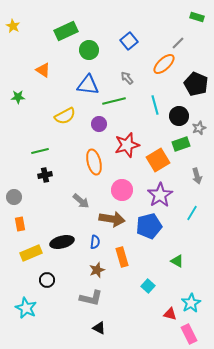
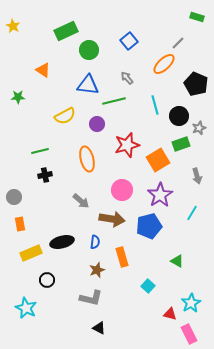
purple circle at (99, 124): moved 2 px left
orange ellipse at (94, 162): moved 7 px left, 3 px up
